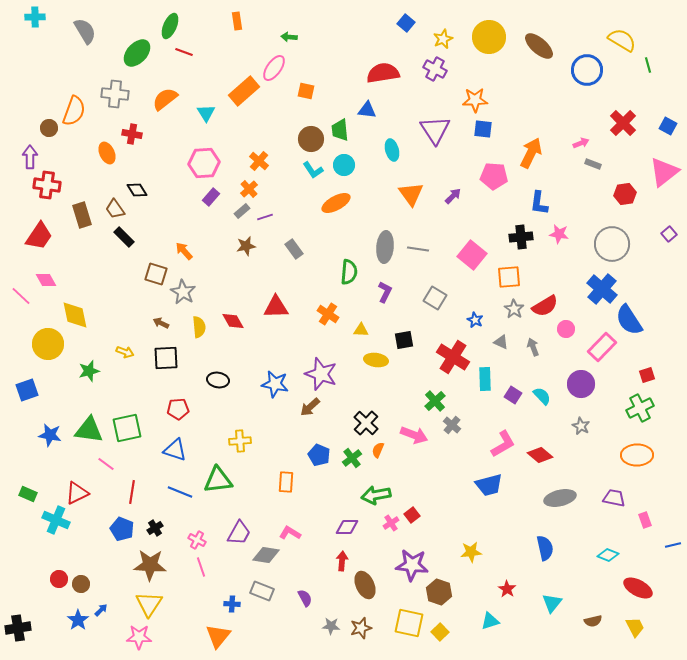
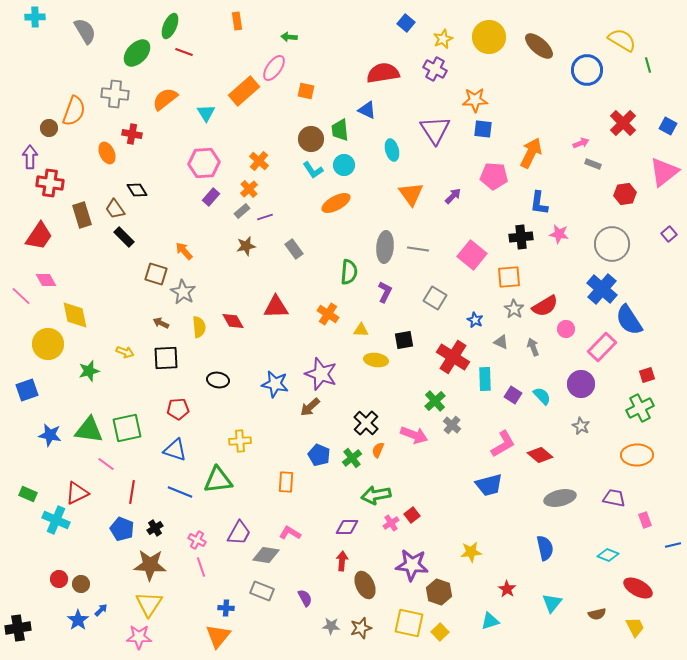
blue triangle at (367, 110): rotated 18 degrees clockwise
red cross at (47, 185): moved 3 px right, 2 px up
blue cross at (232, 604): moved 6 px left, 4 px down
brown semicircle at (593, 621): moved 4 px right, 7 px up
